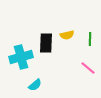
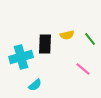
green line: rotated 40 degrees counterclockwise
black rectangle: moved 1 px left, 1 px down
pink line: moved 5 px left, 1 px down
